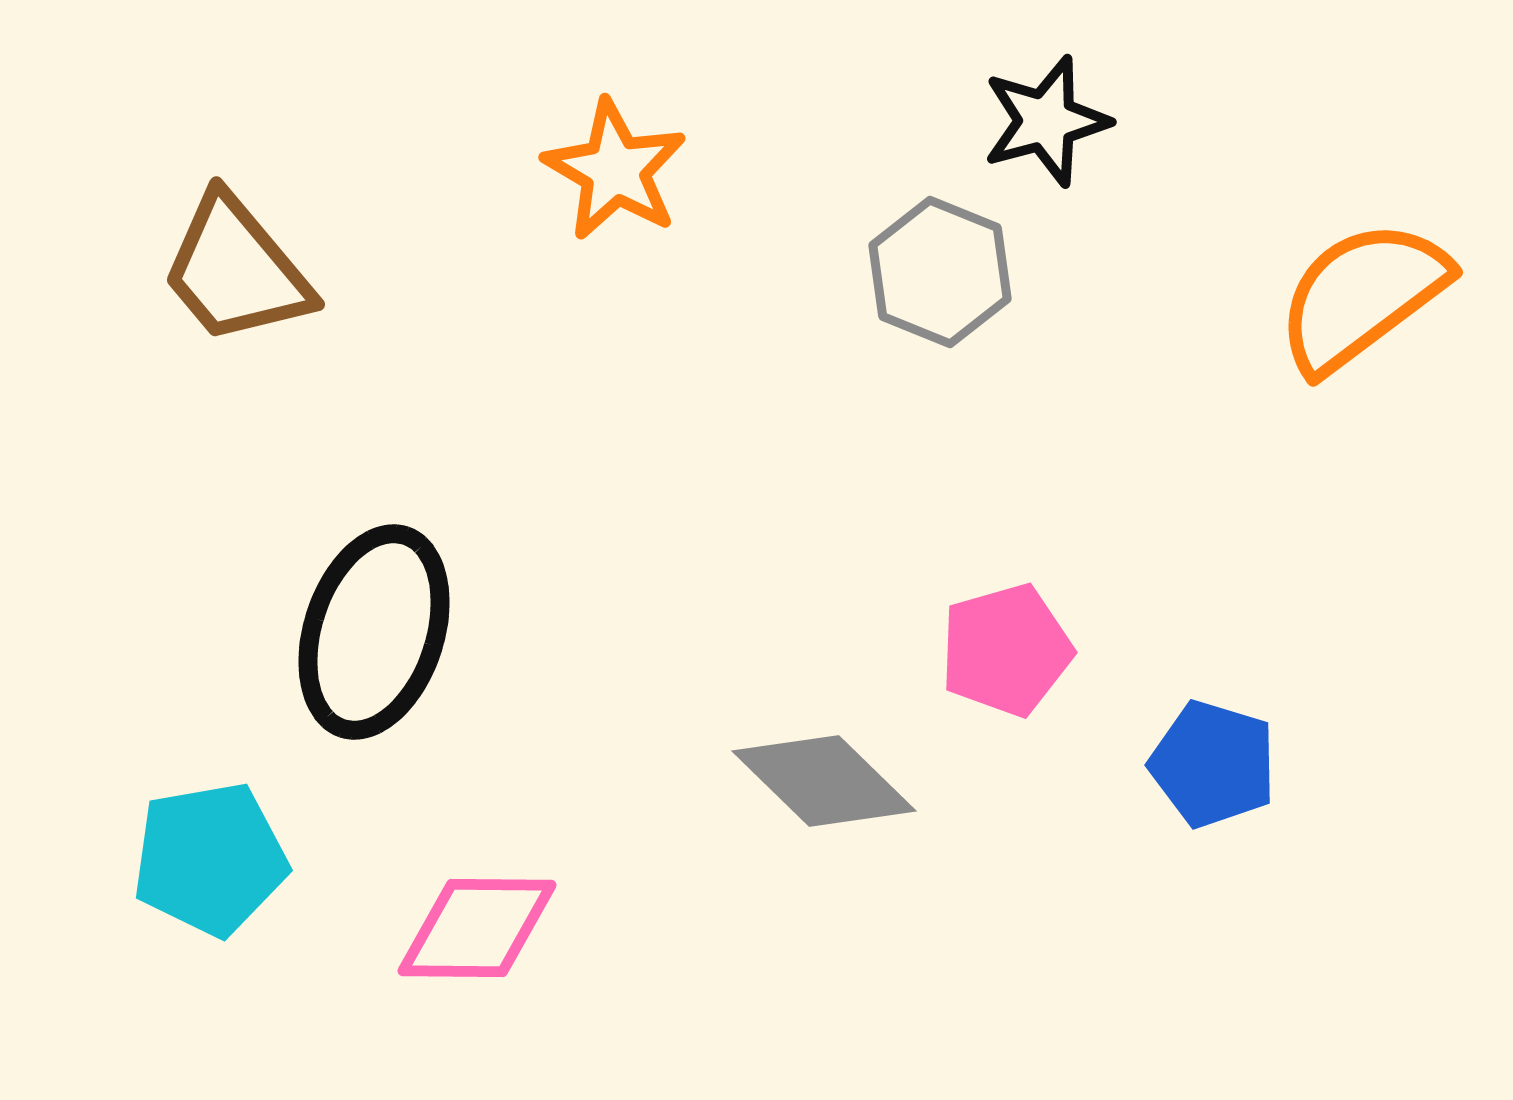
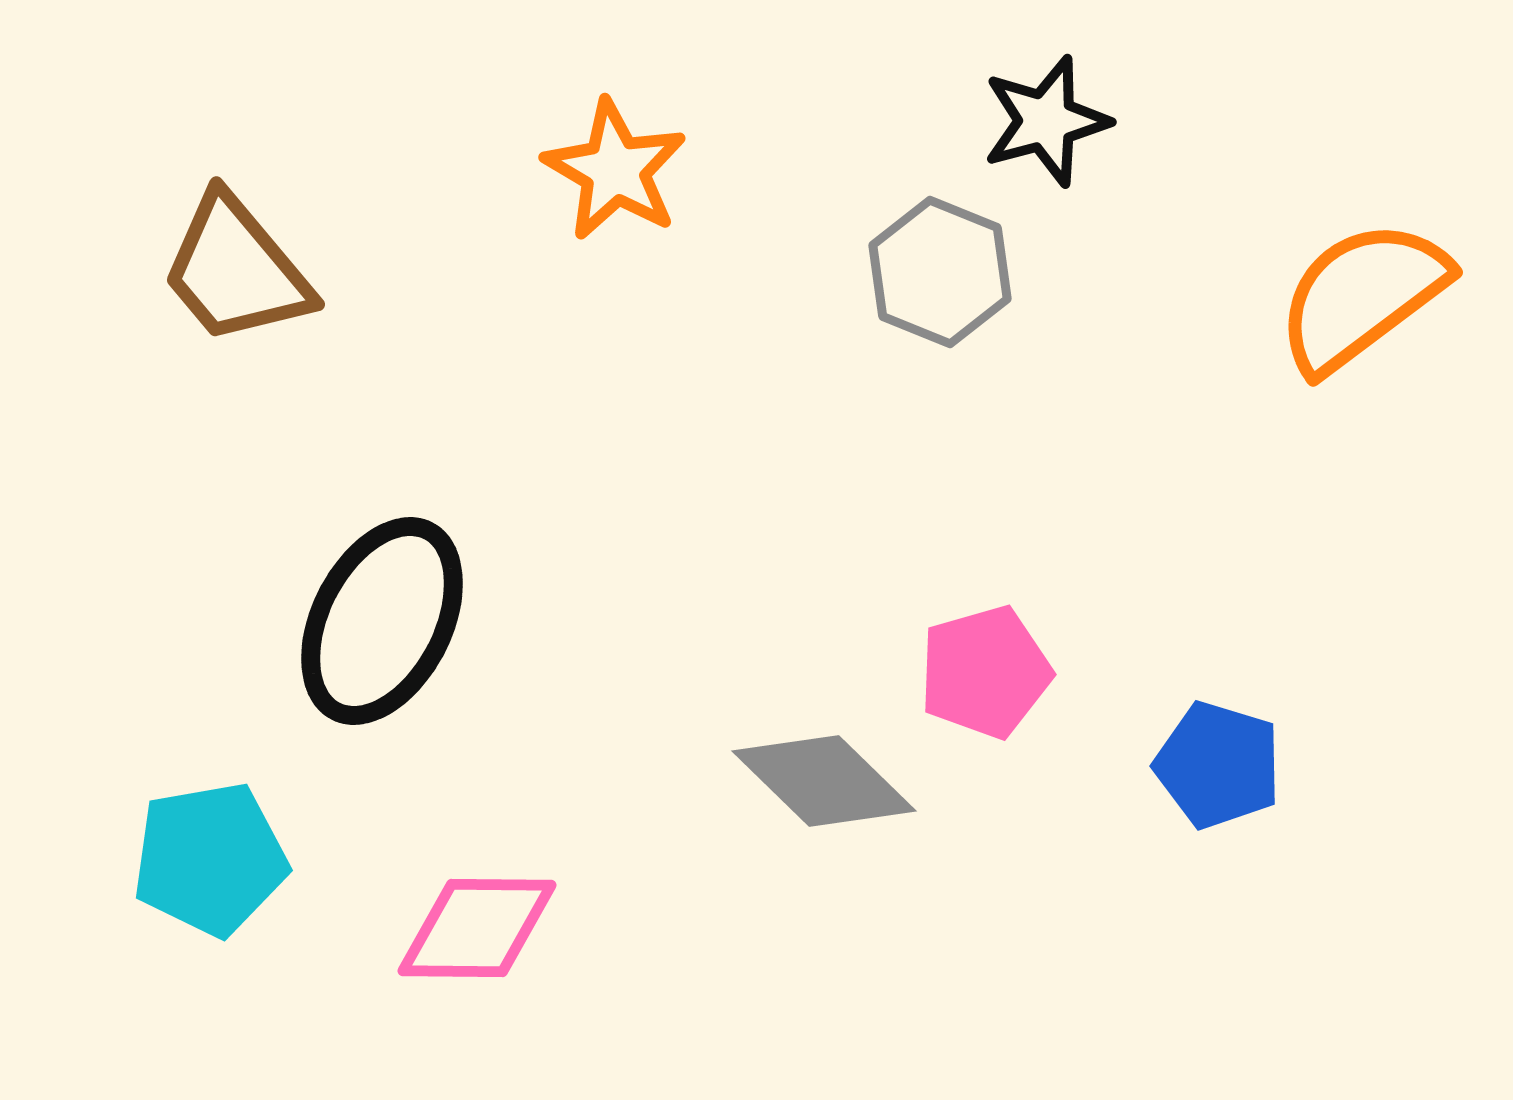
black ellipse: moved 8 px right, 11 px up; rotated 9 degrees clockwise
pink pentagon: moved 21 px left, 22 px down
blue pentagon: moved 5 px right, 1 px down
